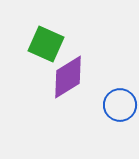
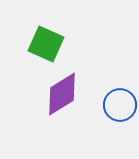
purple diamond: moved 6 px left, 17 px down
